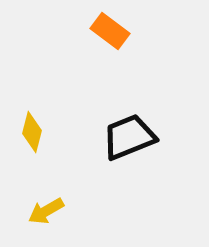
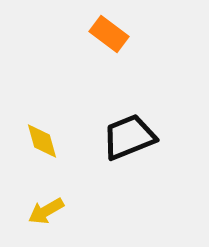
orange rectangle: moved 1 px left, 3 px down
yellow diamond: moved 10 px right, 9 px down; rotated 30 degrees counterclockwise
